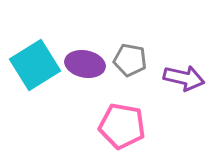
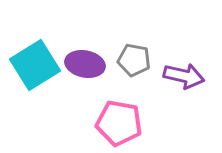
gray pentagon: moved 4 px right
purple arrow: moved 2 px up
pink pentagon: moved 3 px left, 3 px up
